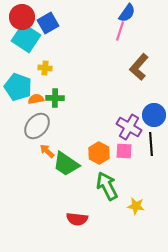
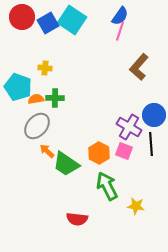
blue semicircle: moved 7 px left, 3 px down
cyan square: moved 46 px right, 18 px up
pink square: rotated 18 degrees clockwise
